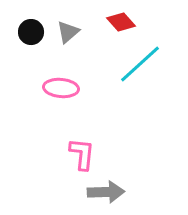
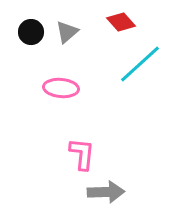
gray triangle: moved 1 px left
